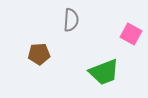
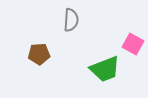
pink square: moved 2 px right, 10 px down
green trapezoid: moved 1 px right, 3 px up
